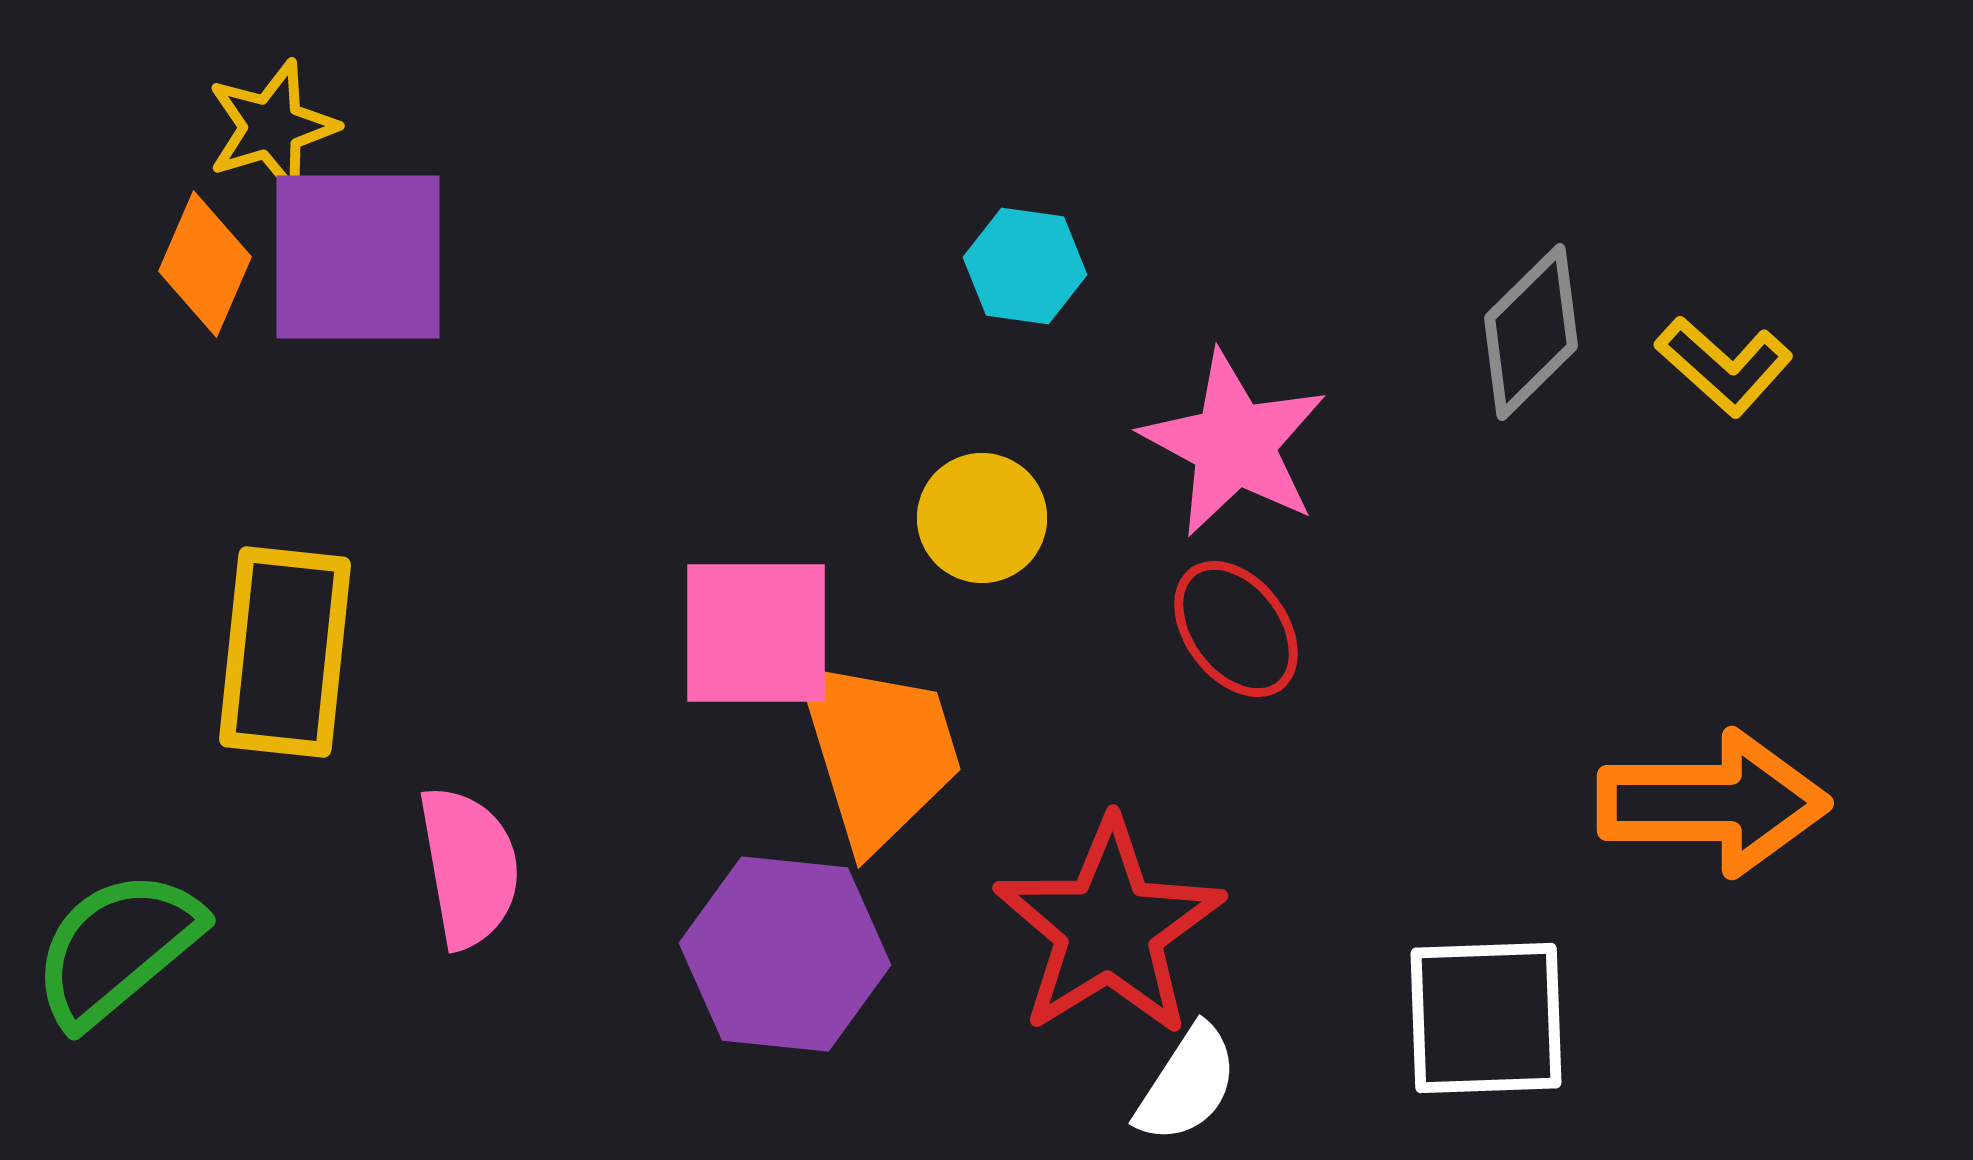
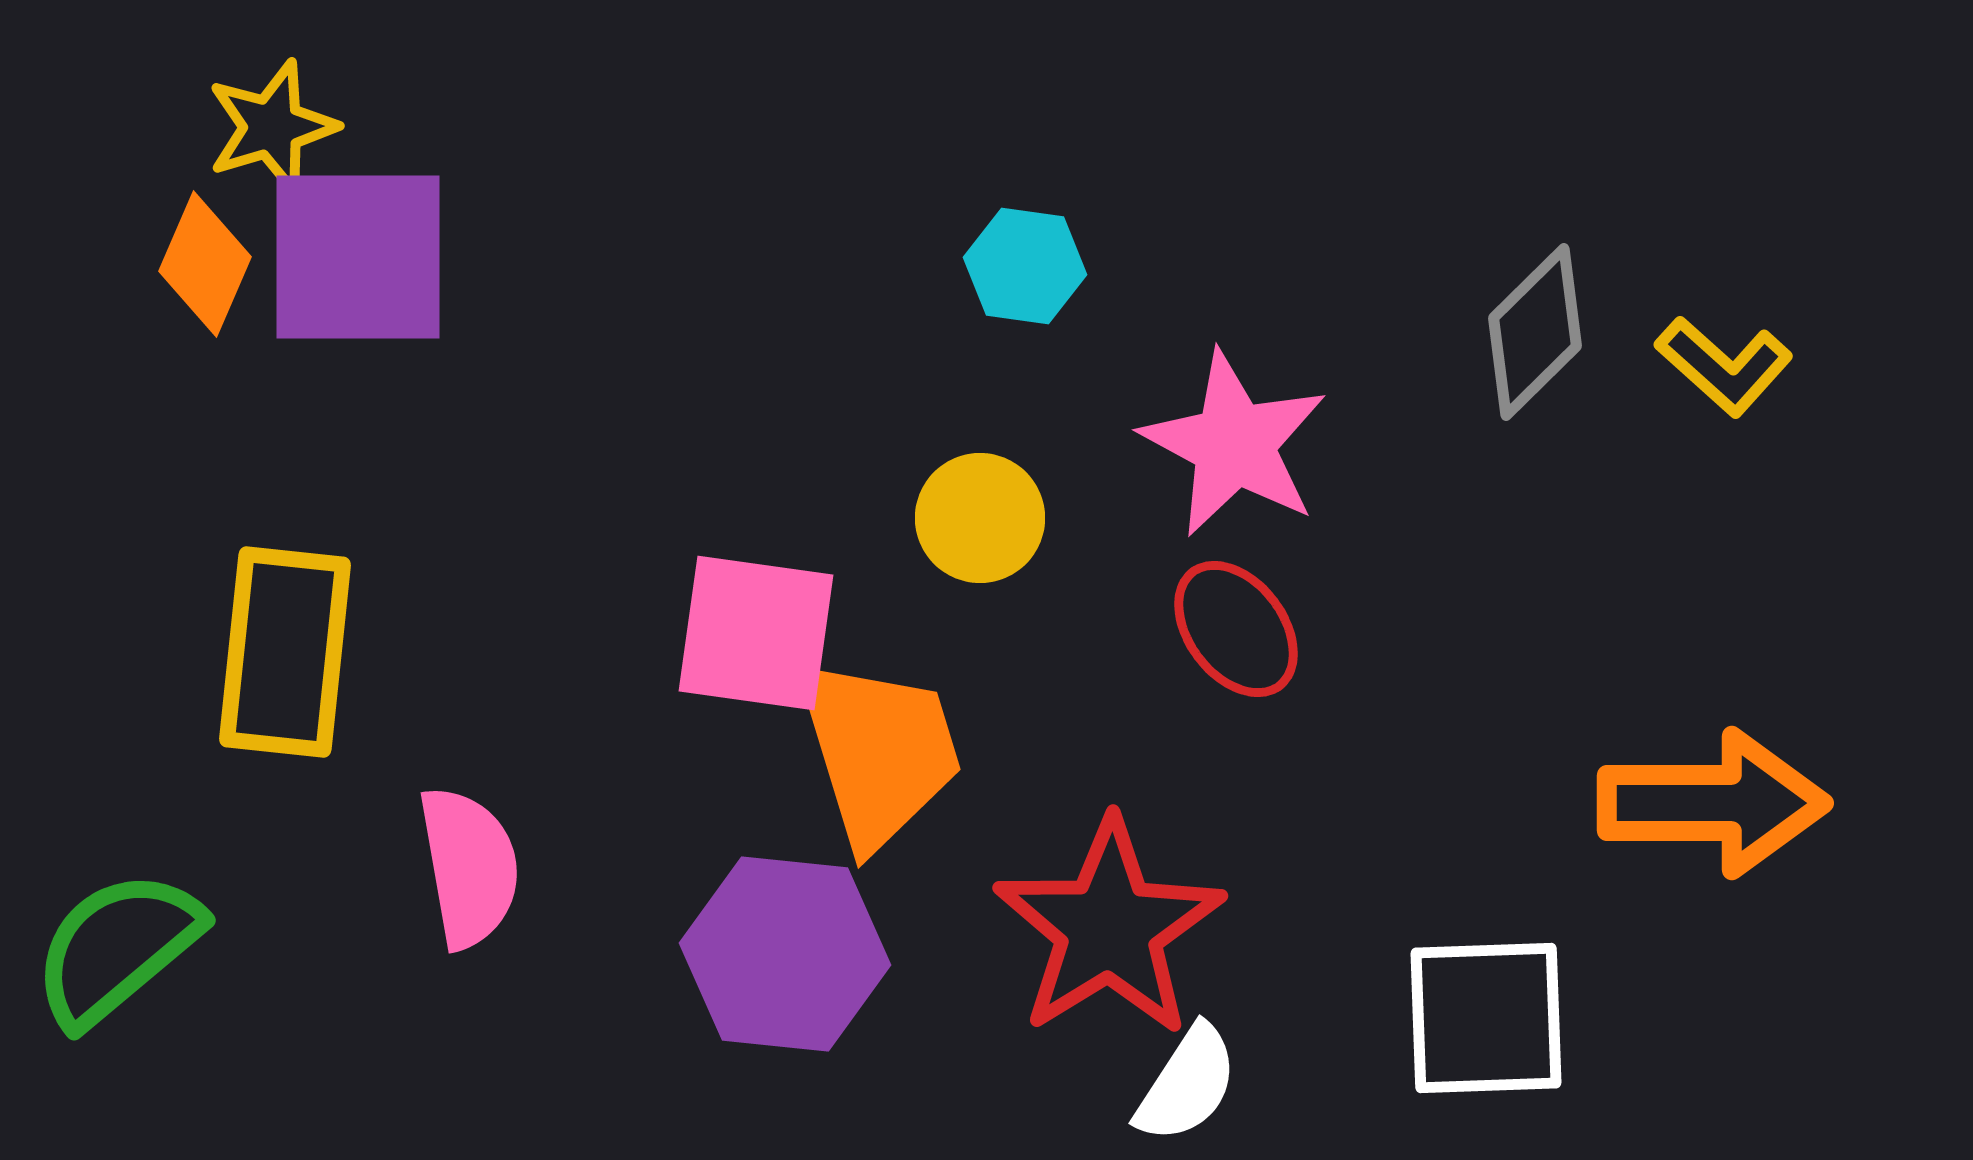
gray diamond: moved 4 px right
yellow circle: moved 2 px left
pink square: rotated 8 degrees clockwise
